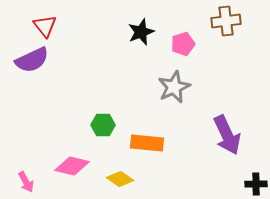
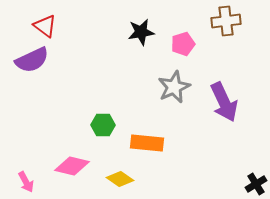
red triangle: rotated 15 degrees counterclockwise
black star: rotated 12 degrees clockwise
purple arrow: moved 3 px left, 33 px up
black cross: rotated 30 degrees counterclockwise
